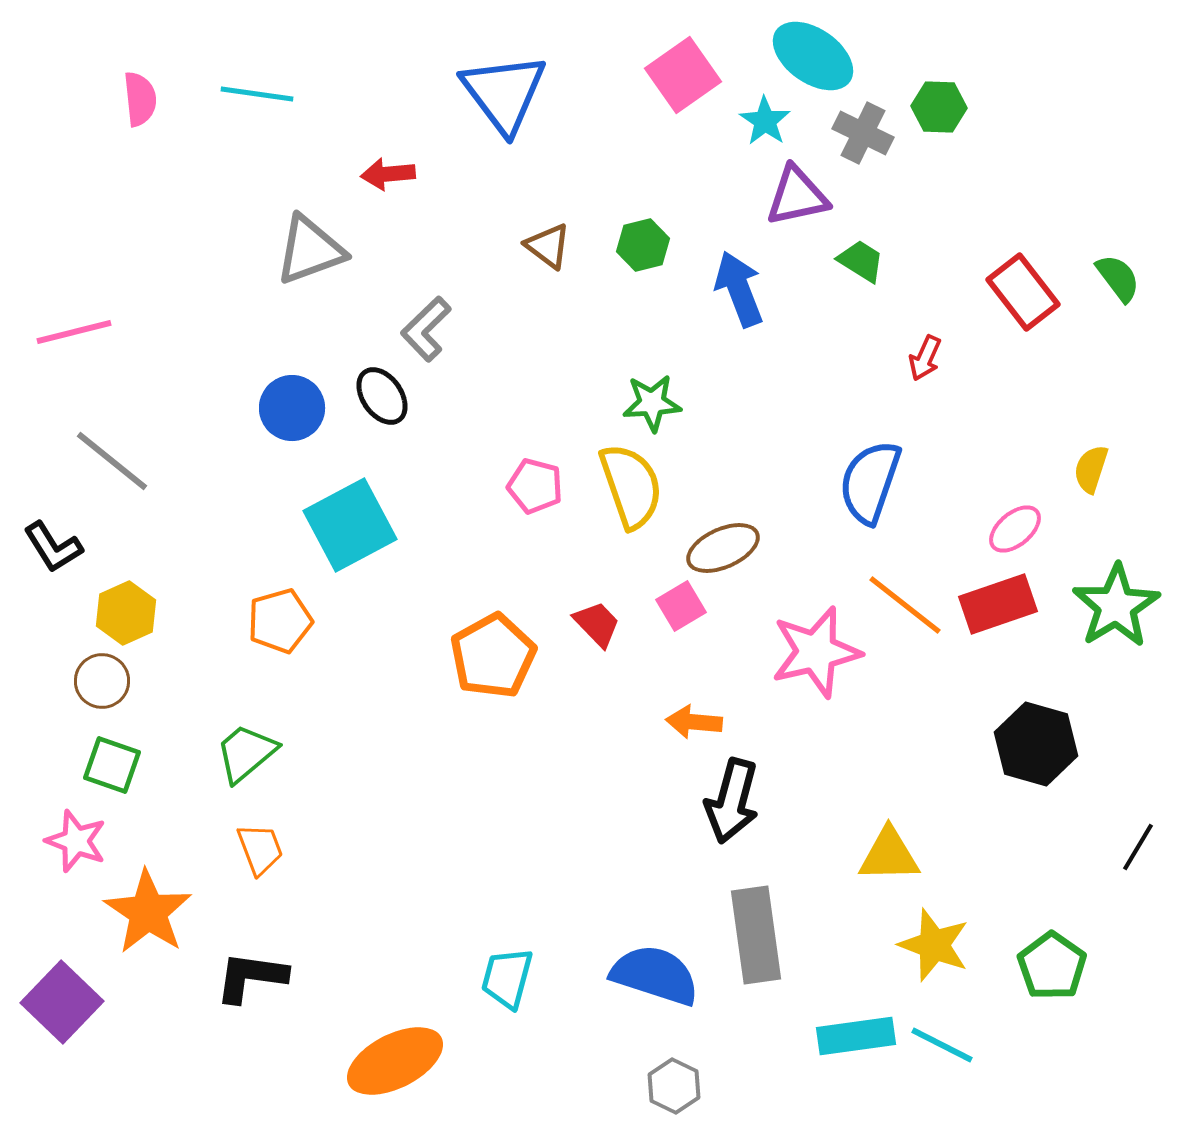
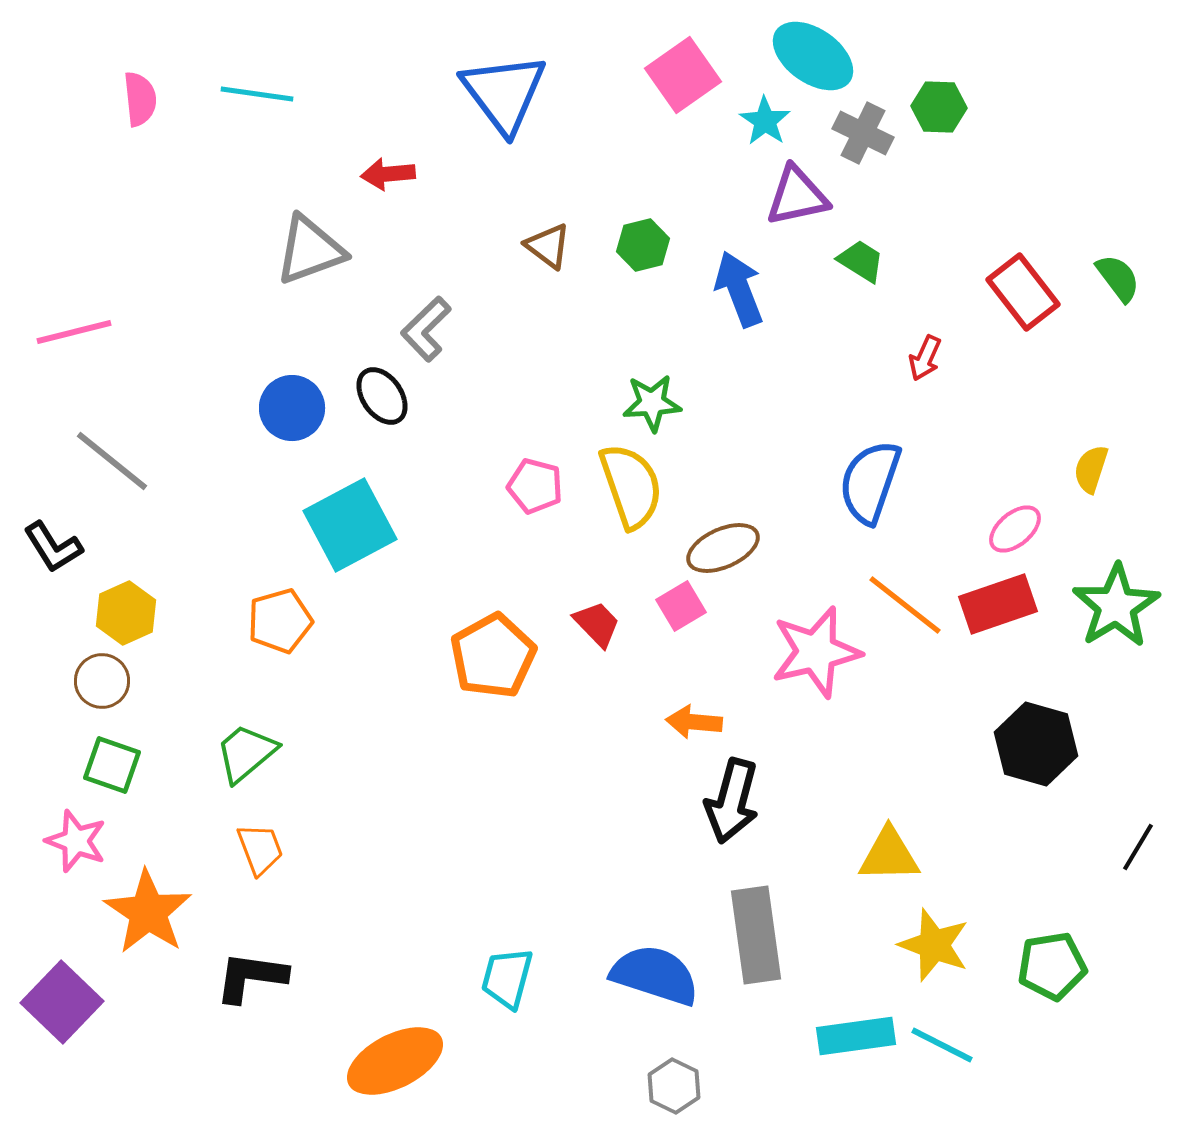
green pentagon at (1052, 966): rotated 28 degrees clockwise
